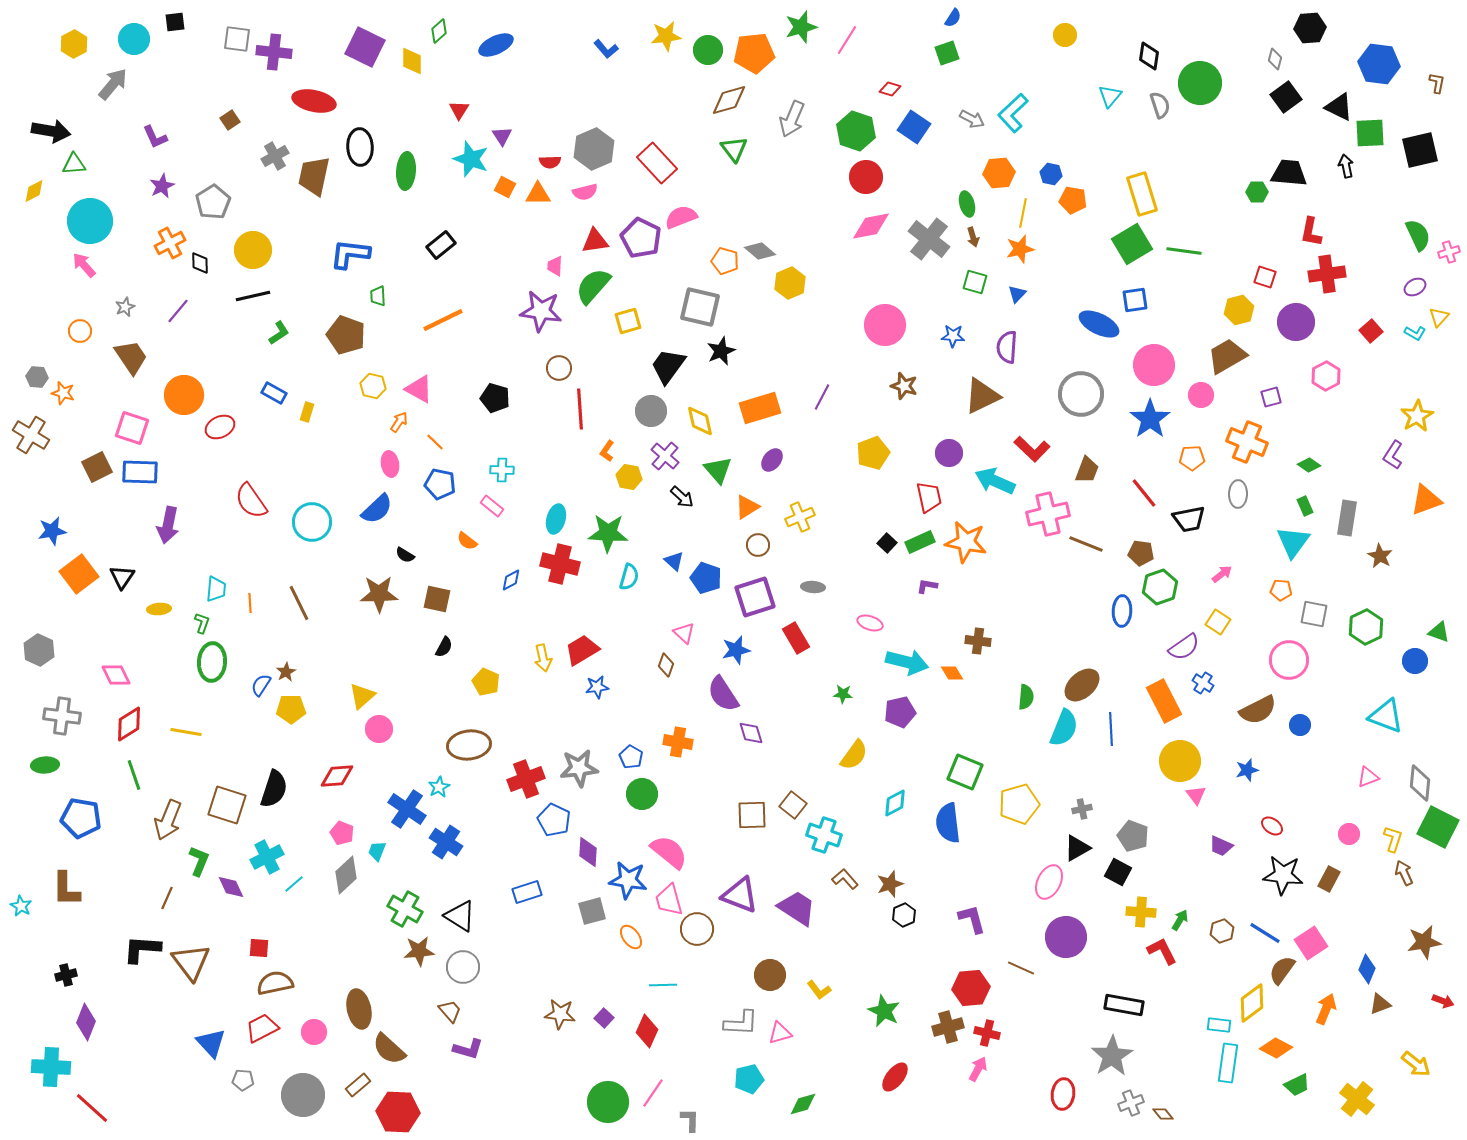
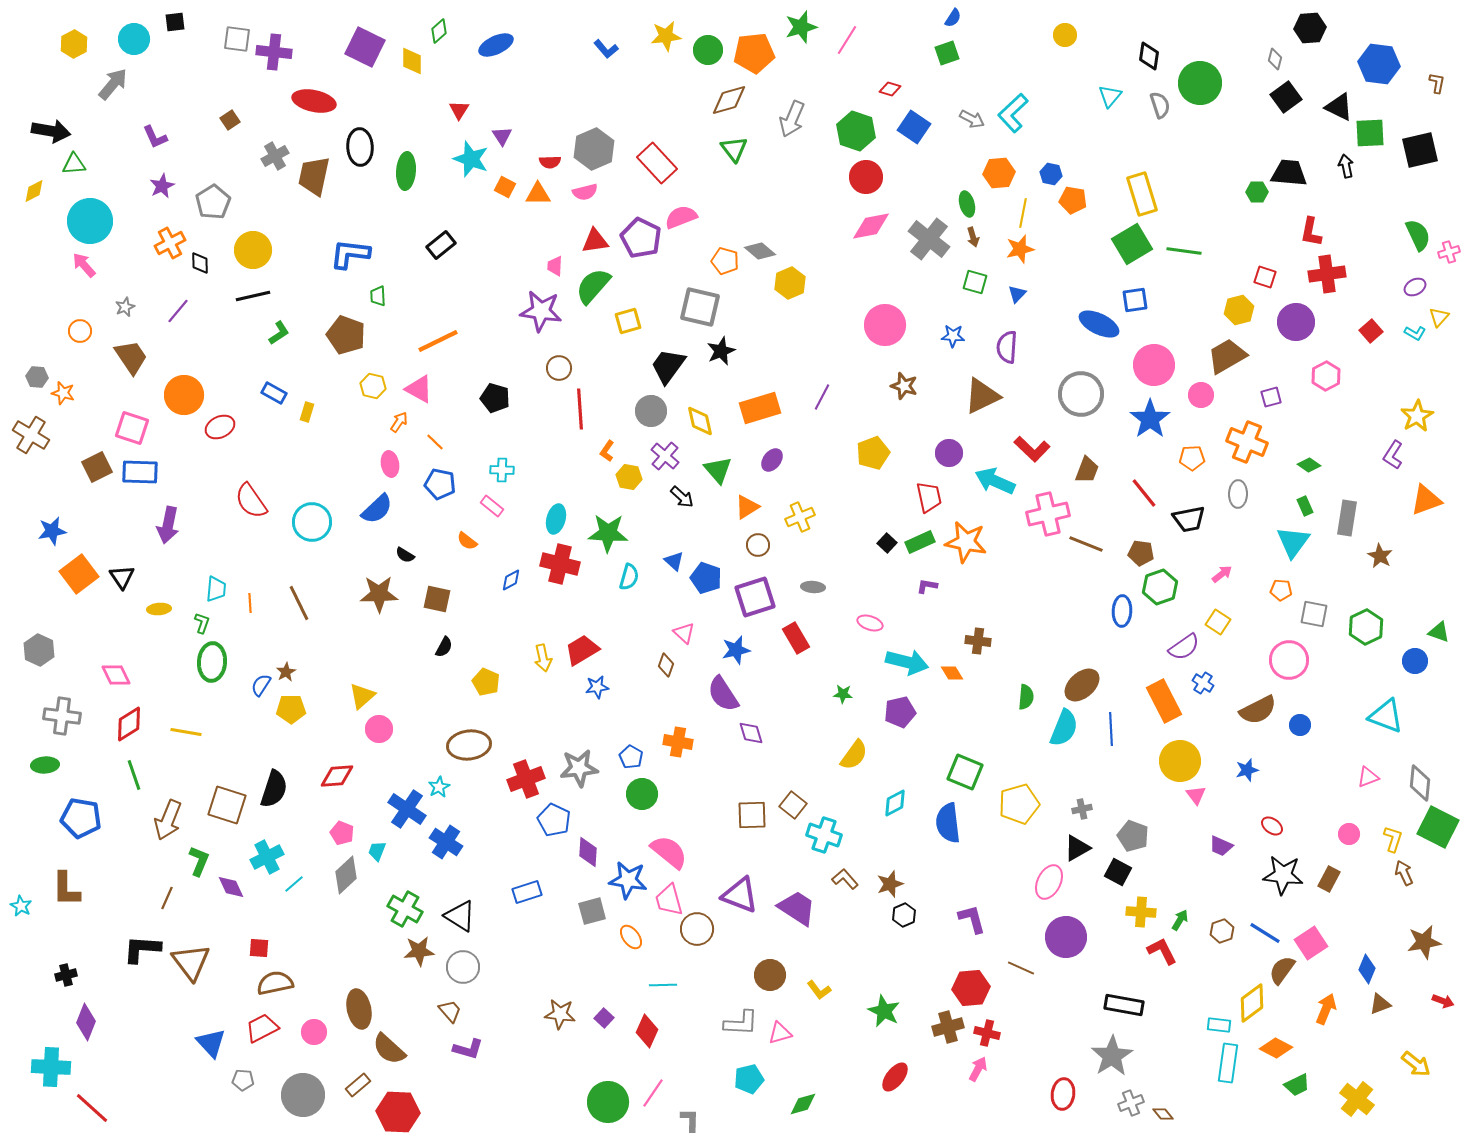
orange line at (443, 320): moved 5 px left, 21 px down
black triangle at (122, 577): rotated 8 degrees counterclockwise
